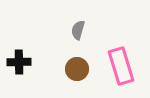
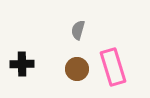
black cross: moved 3 px right, 2 px down
pink rectangle: moved 8 px left, 1 px down
